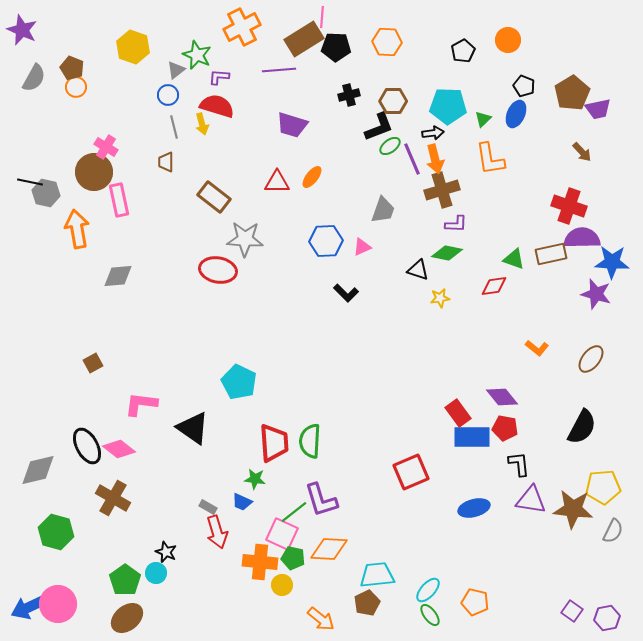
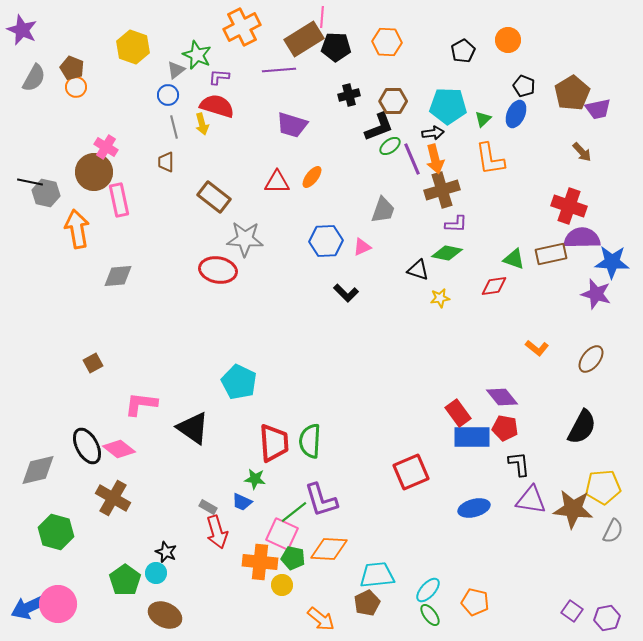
brown ellipse at (127, 618): moved 38 px right, 3 px up; rotated 64 degrees clockwise
